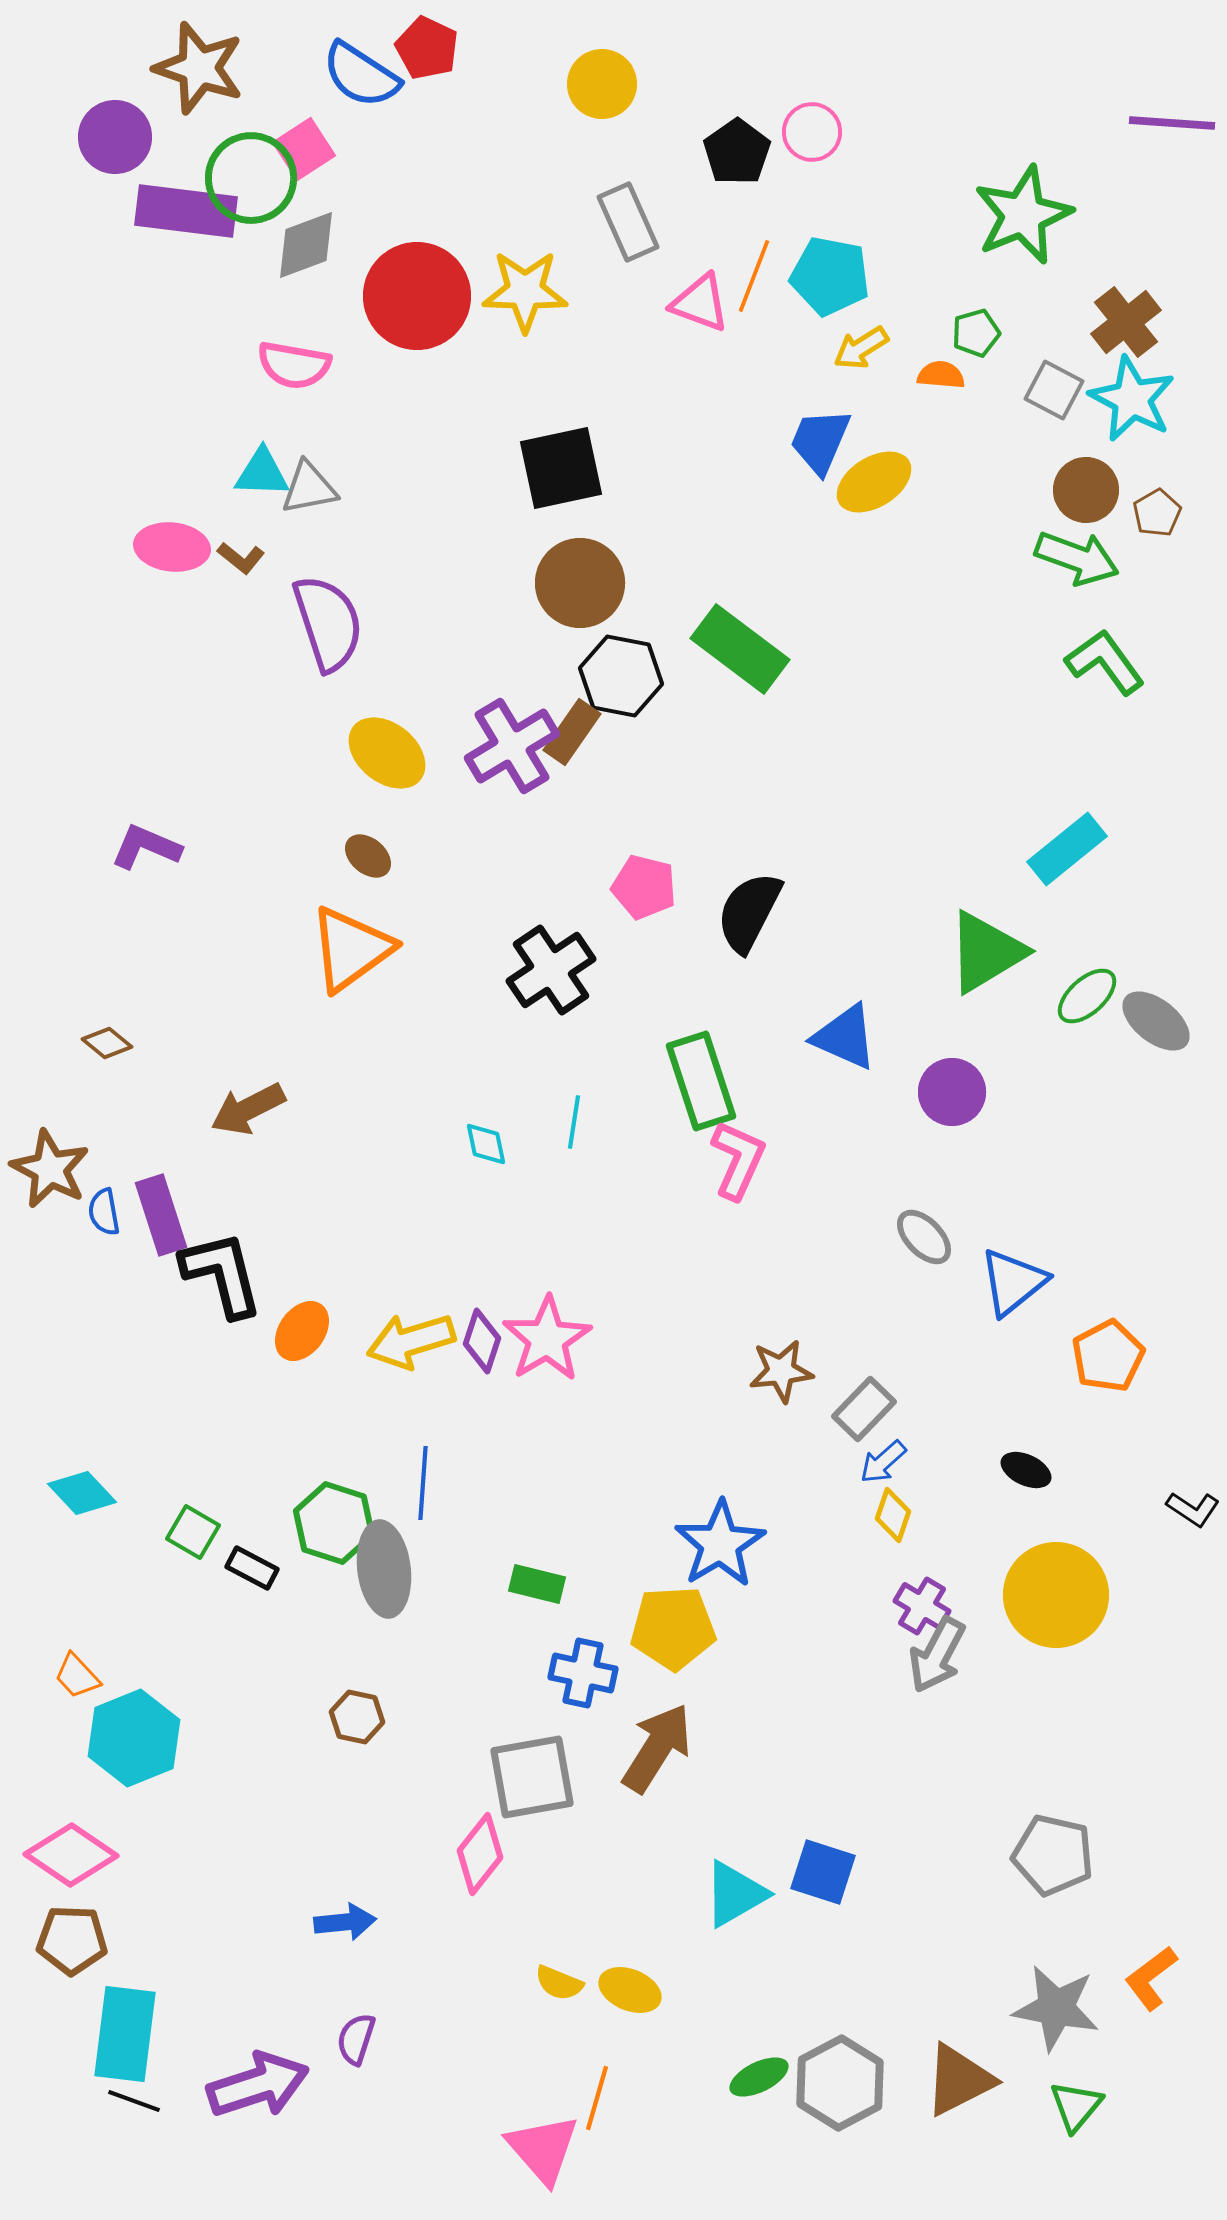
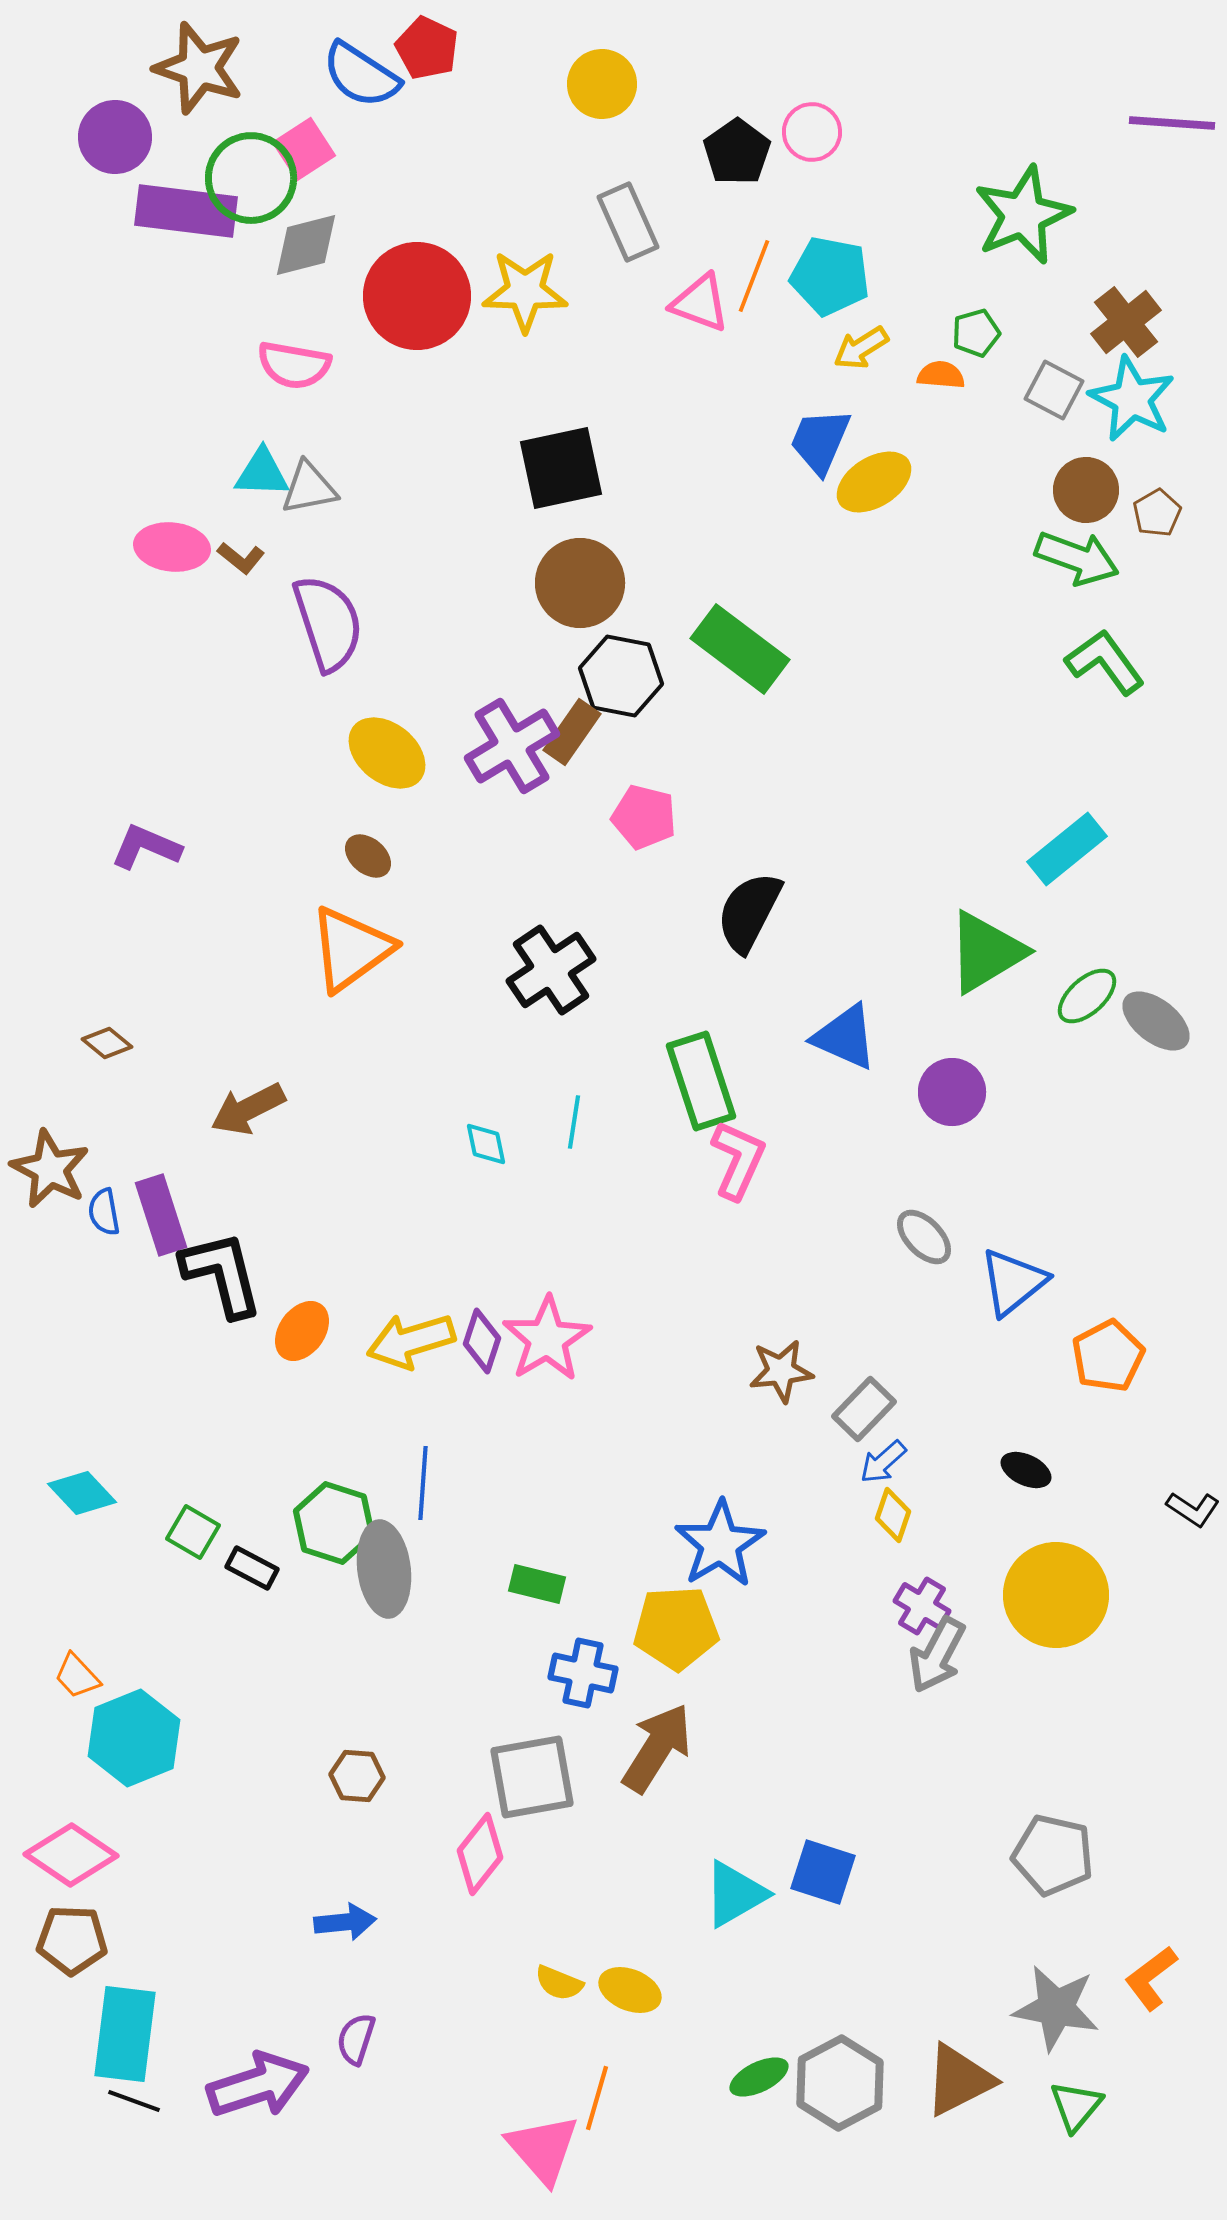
gray diamond at (306, 245): rotated 6 degrees clockwise
pink pentagon at (644, 887): moved 70 px up
yellow pentagon at (673, 1628): moved 3 px right
brown hexagon at (357, 1717): moved 59 px down; rotated 8 degrees counterclockwise
